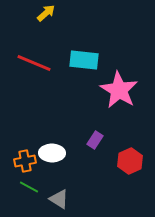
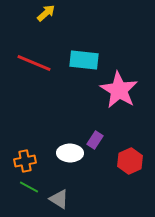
white ellipse: moved 18 px right
